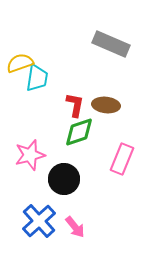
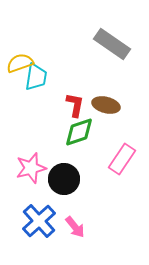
gray rectangle: moved 1 px right; rotated 12 degrees clockwise
cyan trapezoid: moved 1 px left, 1 px up
brown ellipse: rotated 8 degrees clockwise
pink star: moved 1 px right, 13 px down
pink rectangle: rotated 12 degrees clockwise
